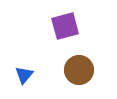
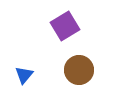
purple square: rotated 16 degrees counterclockwise
